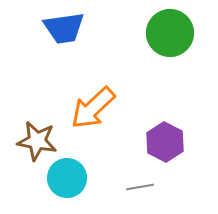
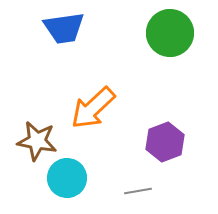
purple hexagon: rotated 12 degrees clockwise
gray line: moved 2 px left, 4 px down
